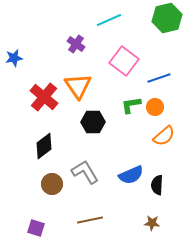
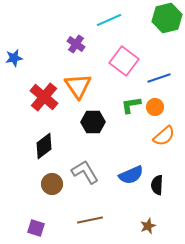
brown star: moved 4 px left, 3 px down; rotated 28 degrees counterclockwise
